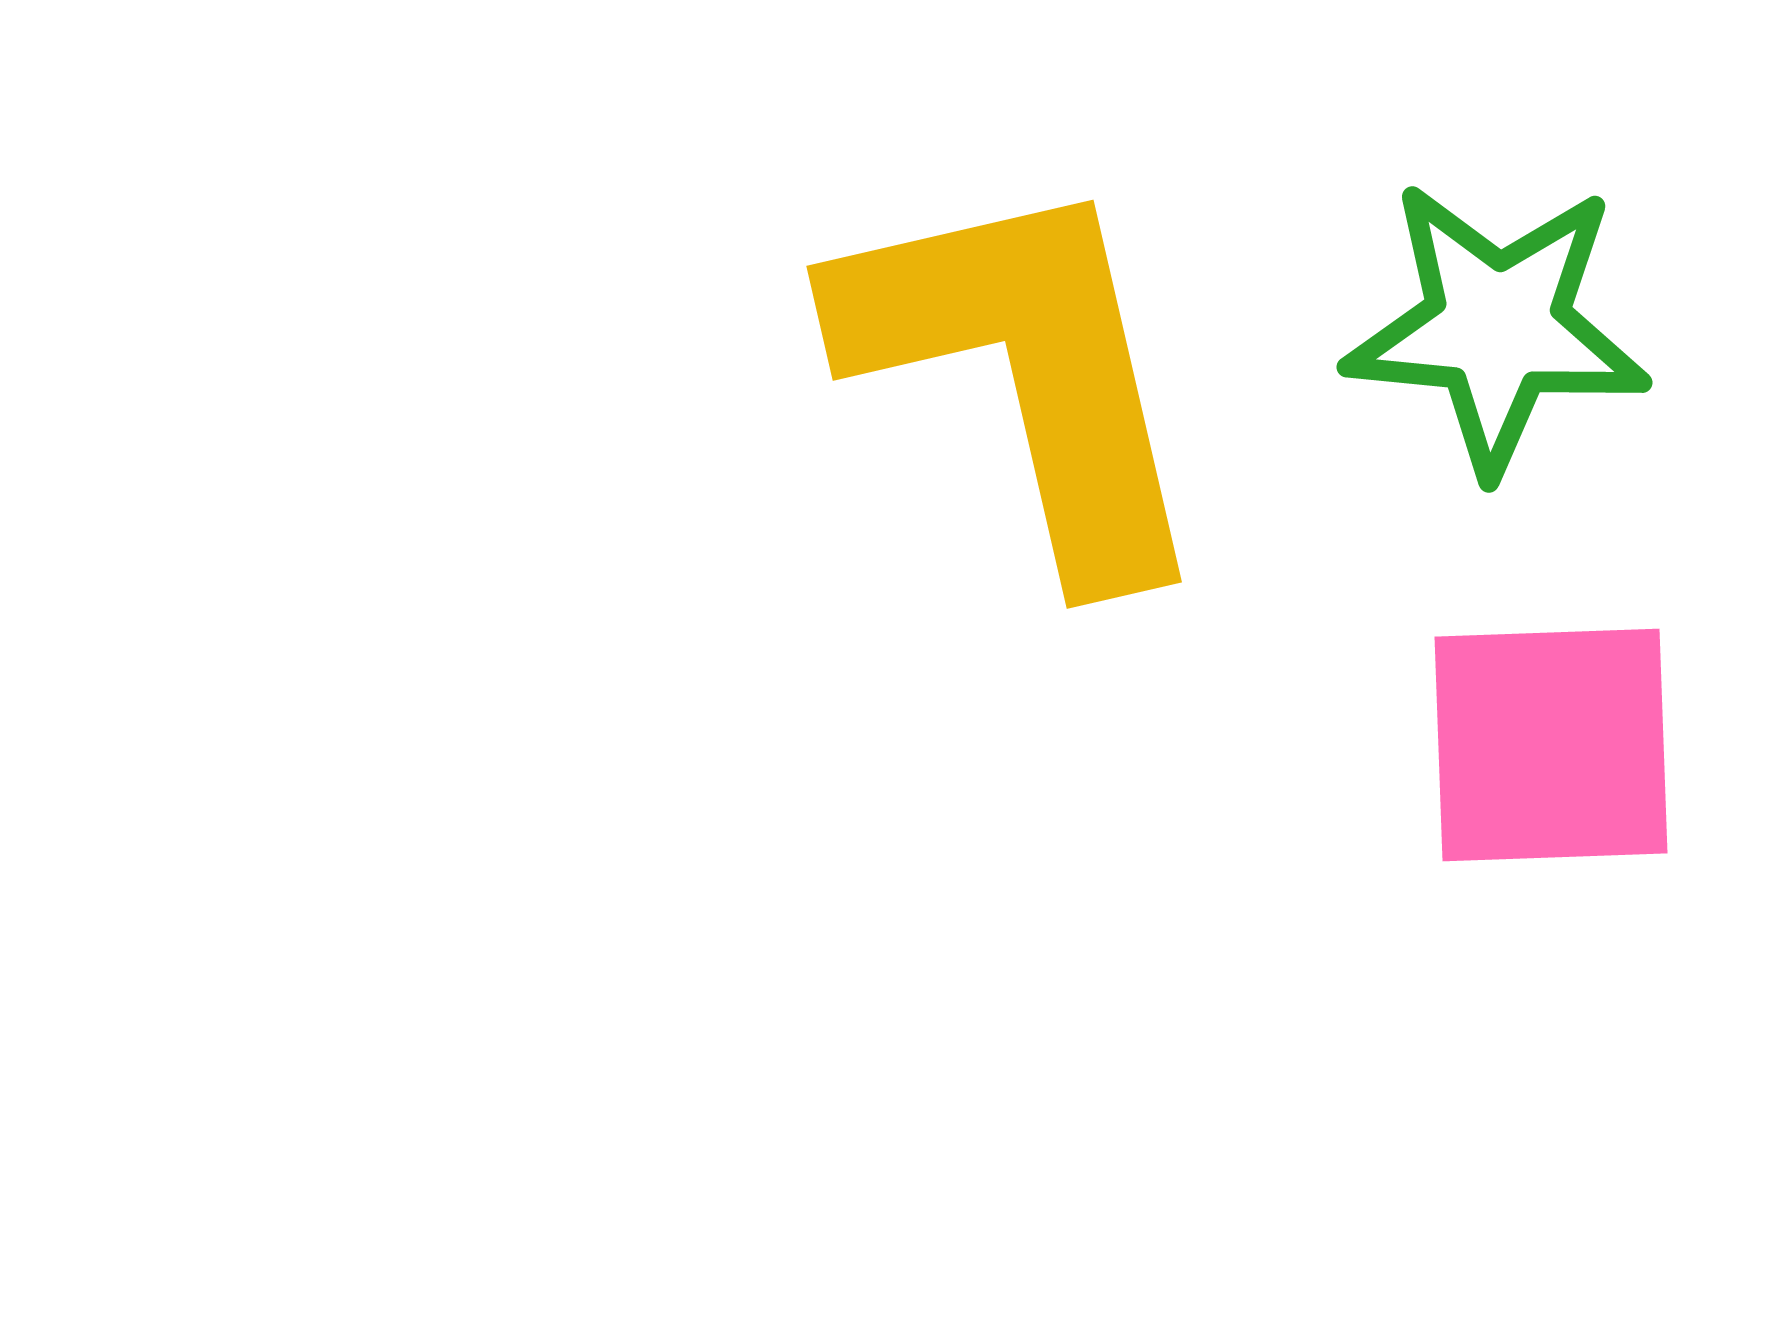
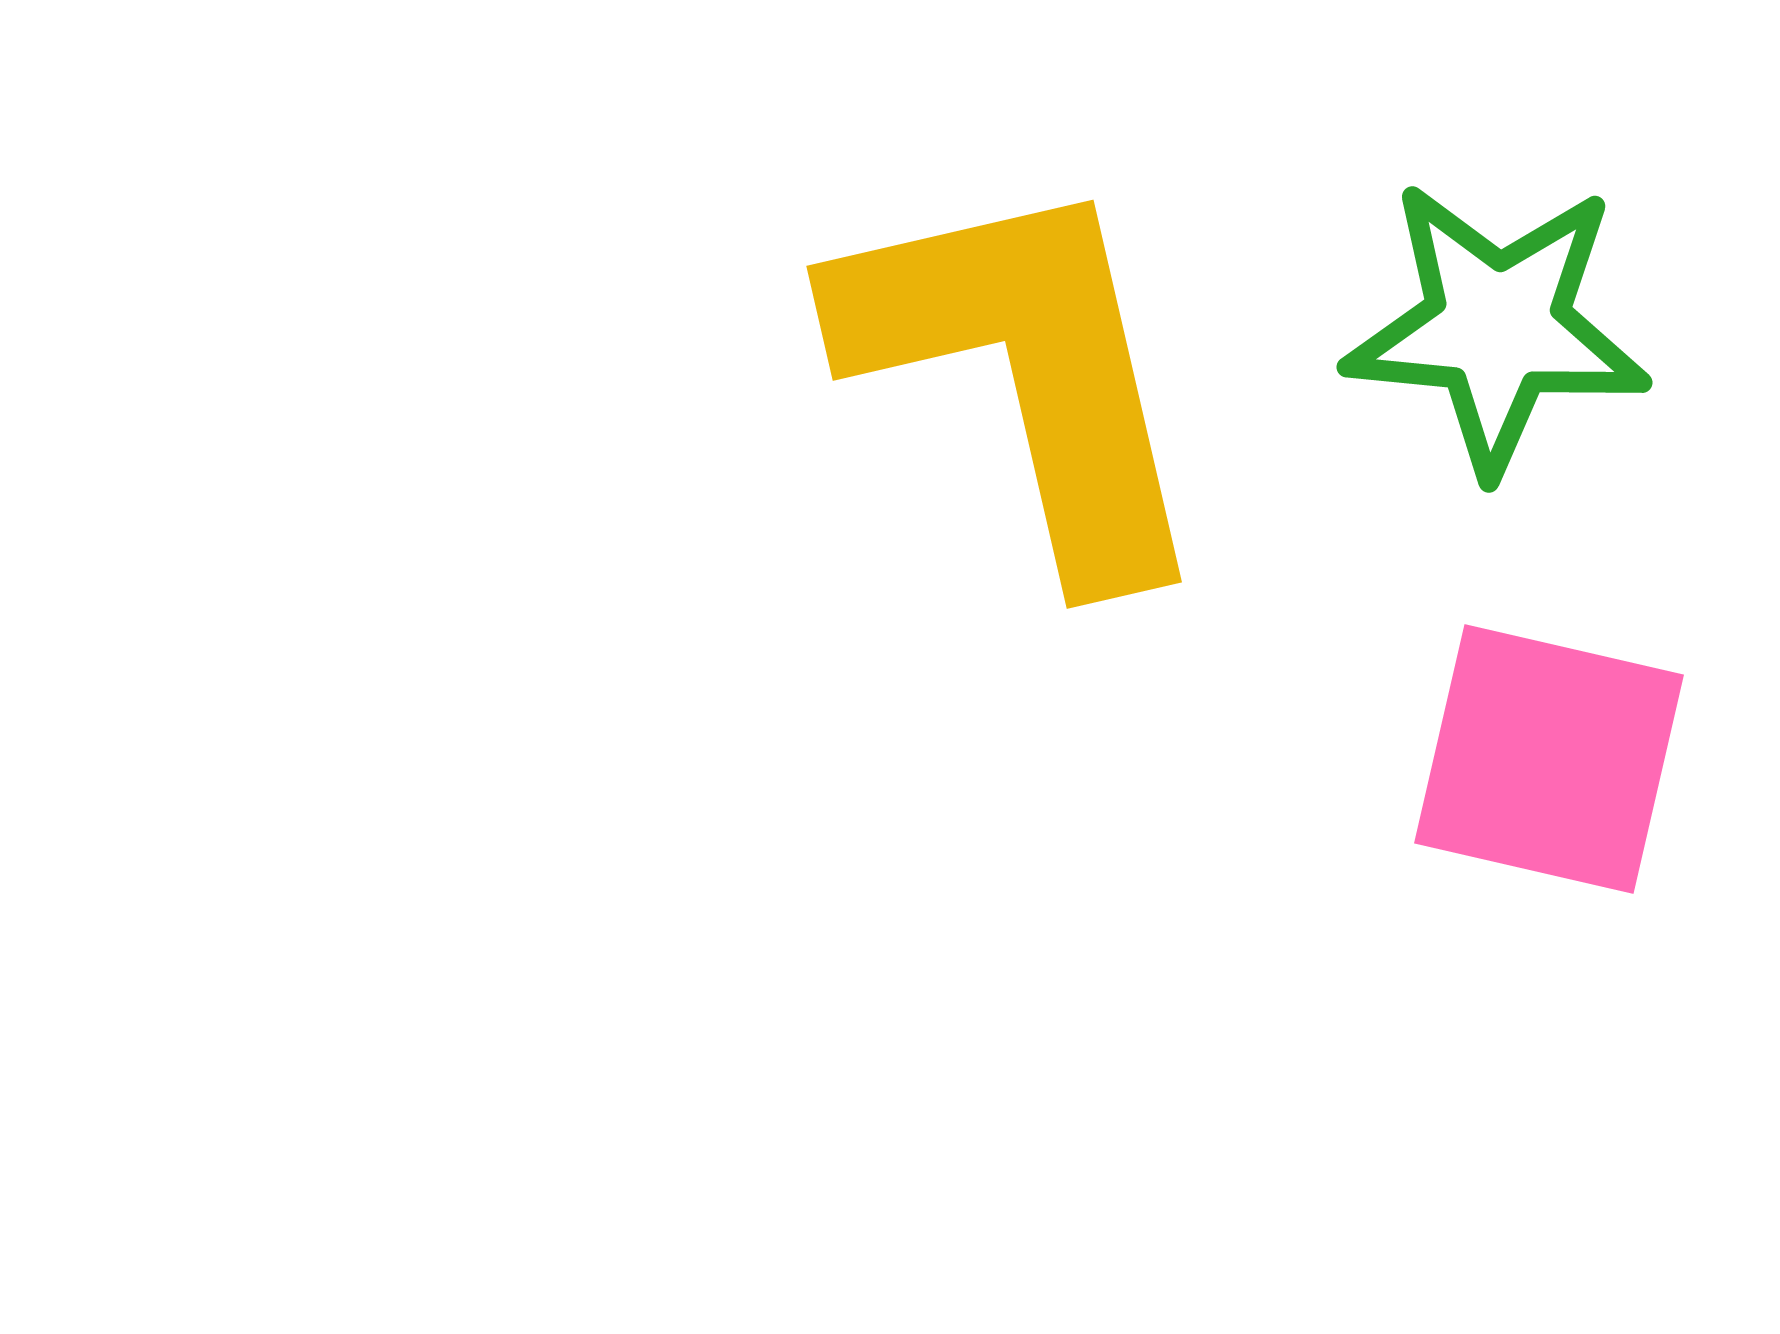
pink square: moved 2 px left, 14 px down; rotated 15 degrees clockwise
